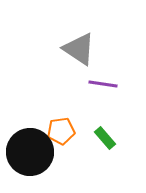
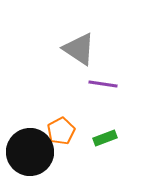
orange pentagon: rotated 20 degrees counterclockwise
green rectangle: rotated 70 degrees counterclockwise
